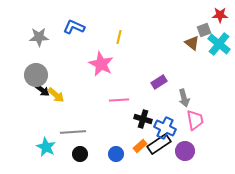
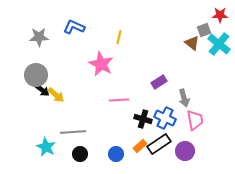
blue cross: moved 10 px up
